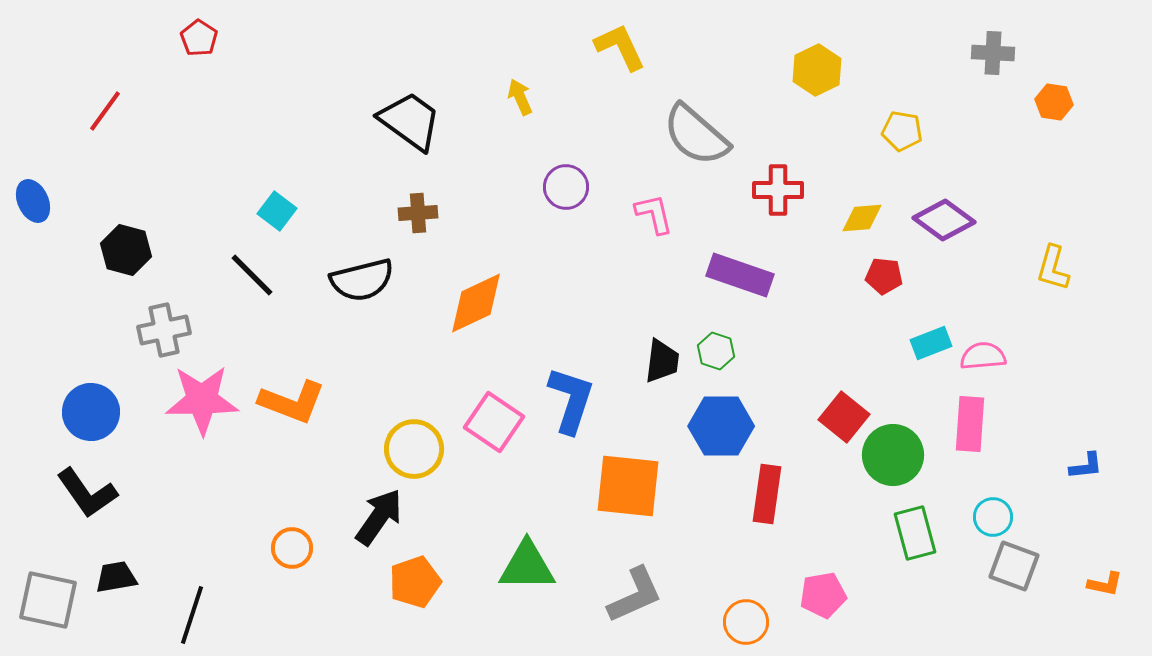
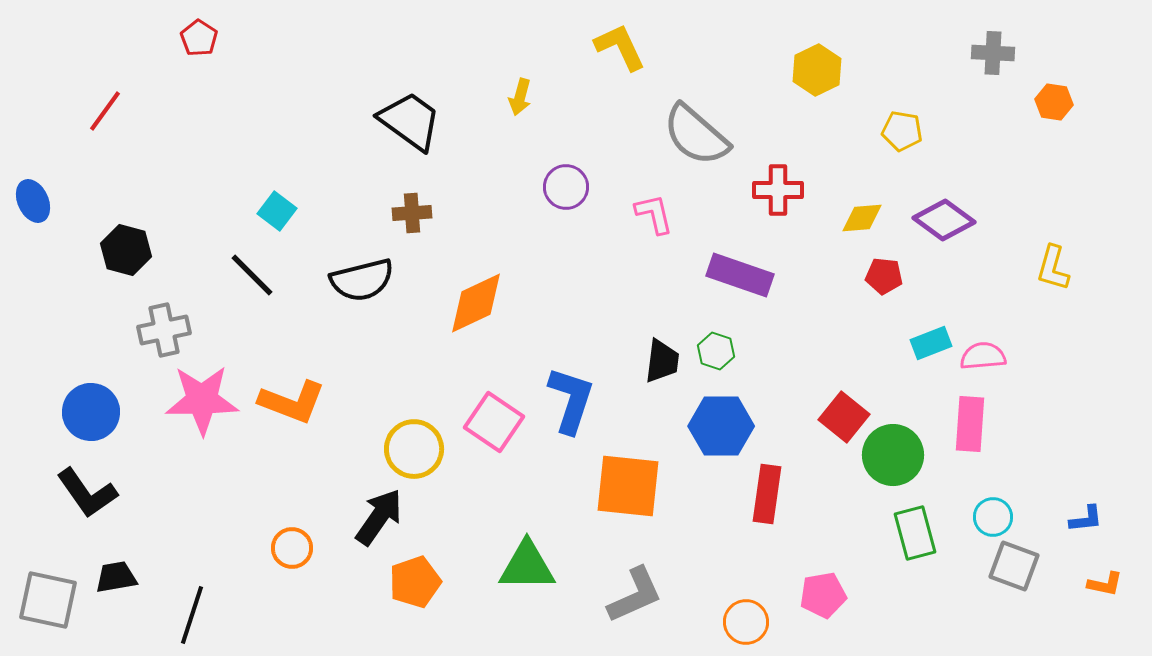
yellow arrow at (520, 97): rotated 141 degrees counterclockwise
brown cross at (418, 213): moved 6 px left
blue L-shape at (1086, 466): moved 53 px down
